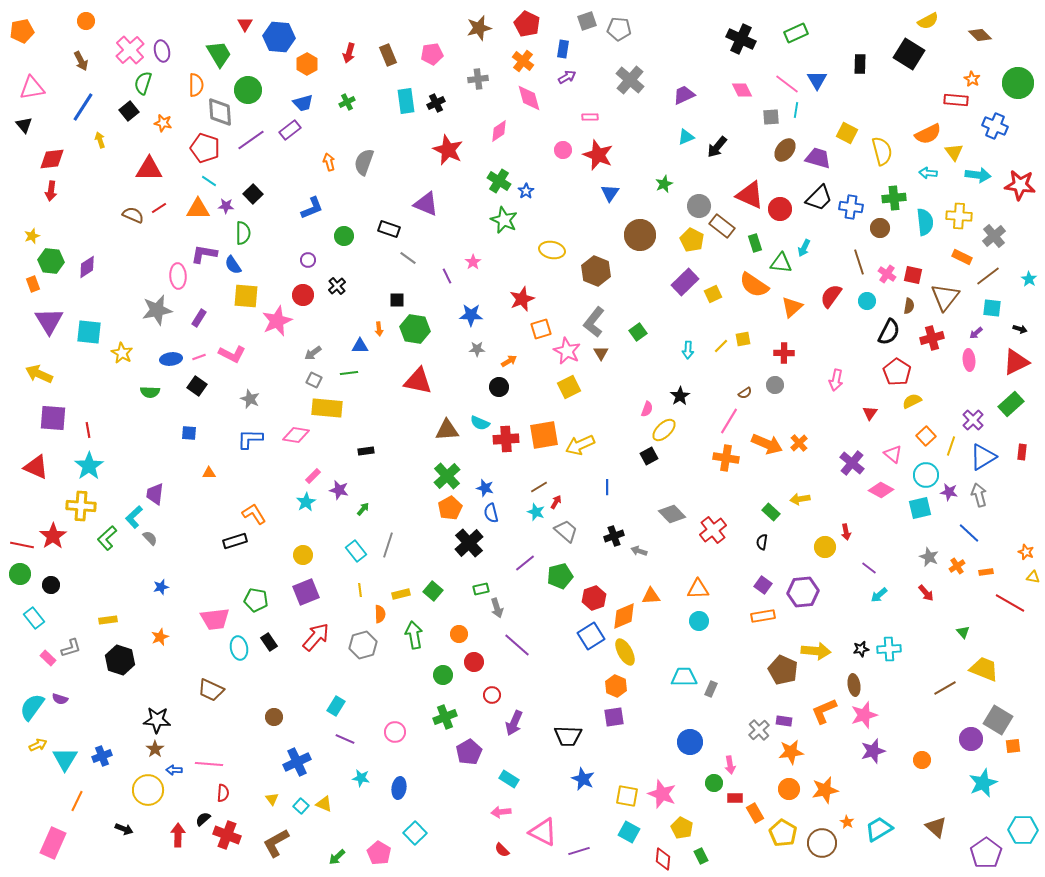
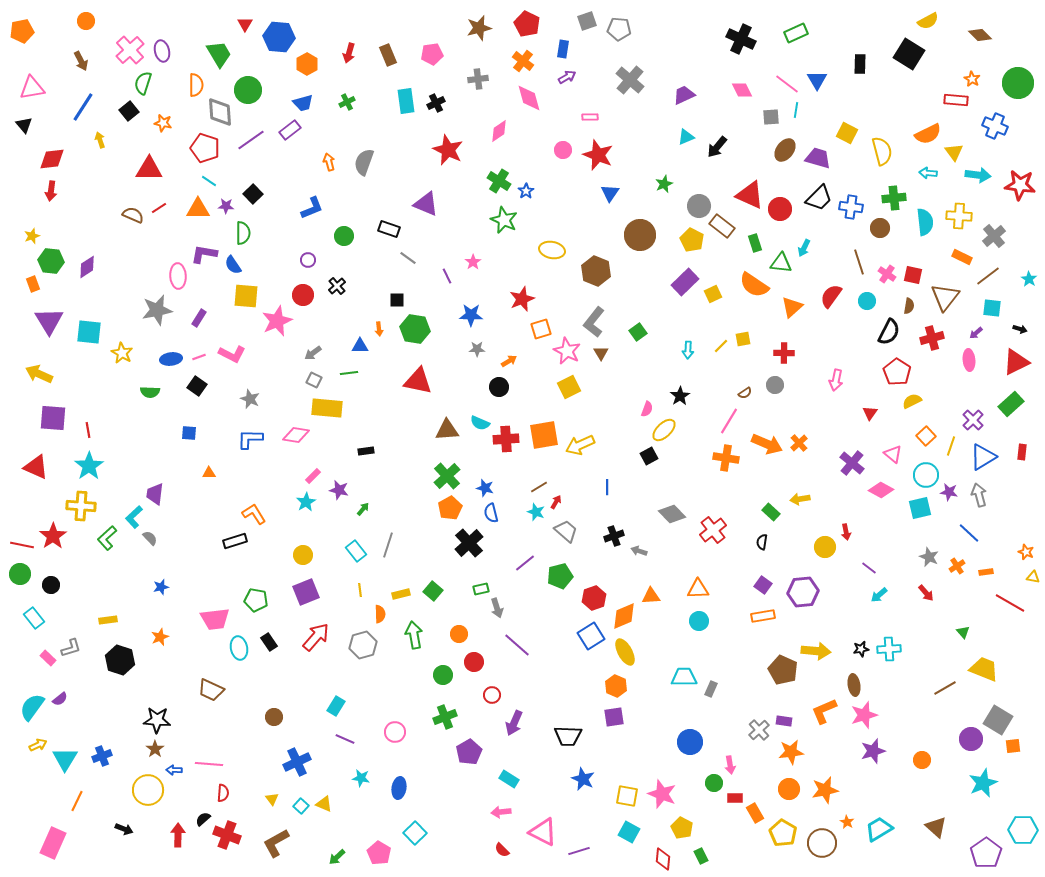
purple semicircle at (60, 699): rotated 56 degrees counterclockwise
